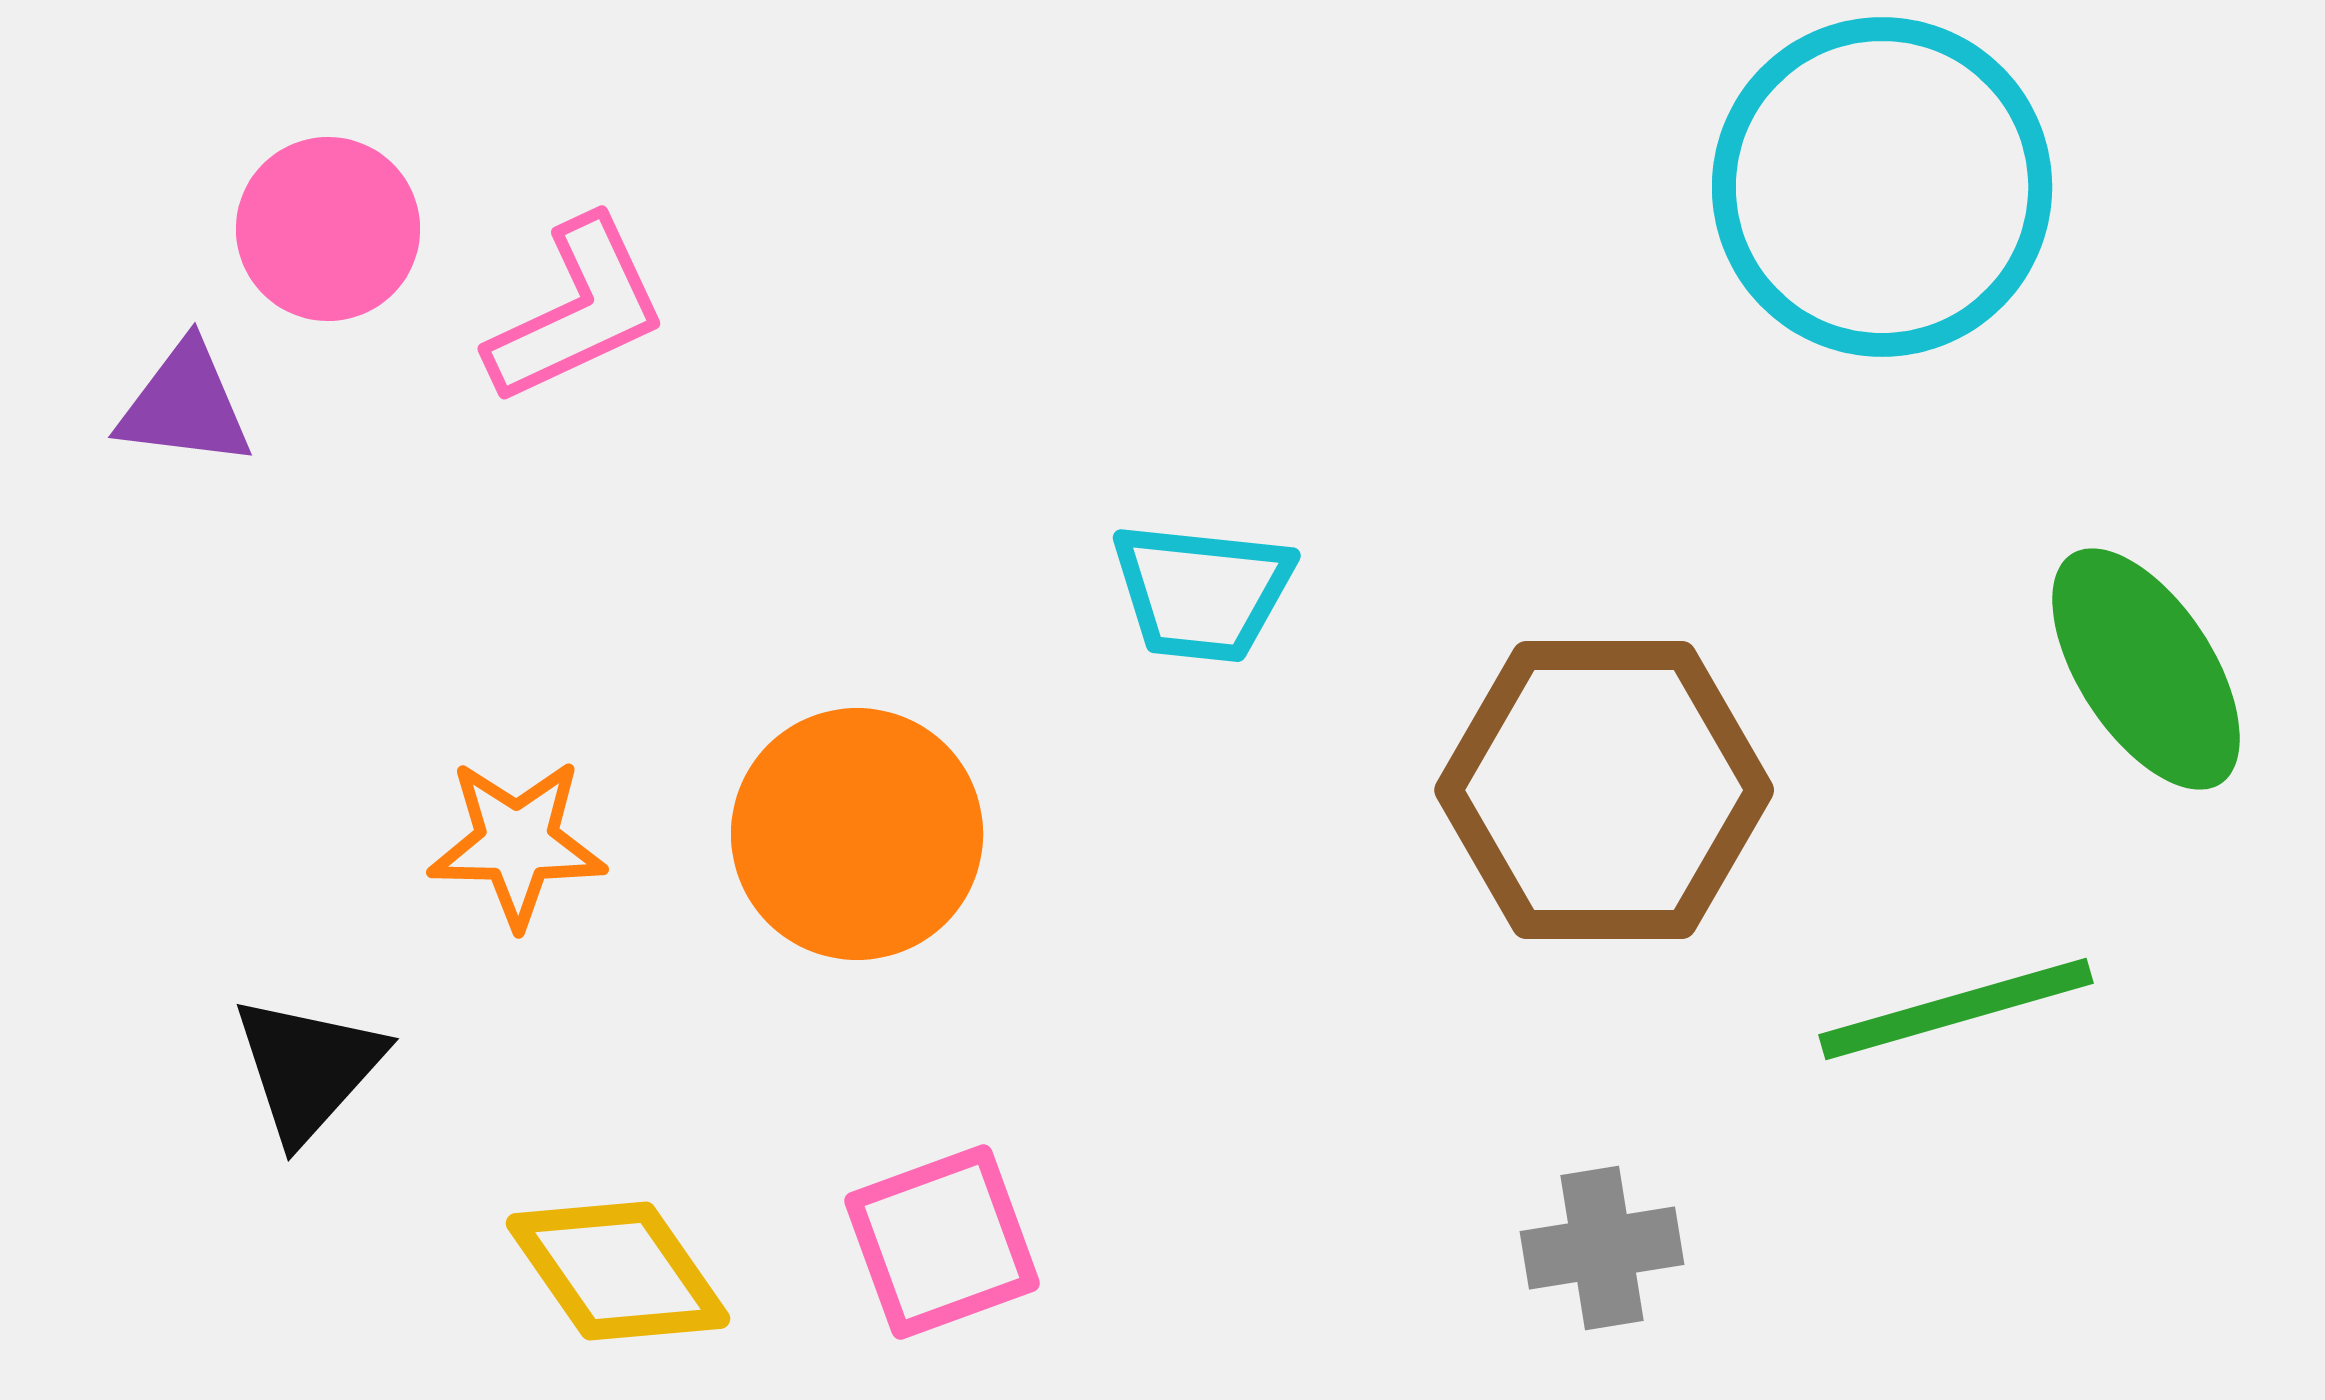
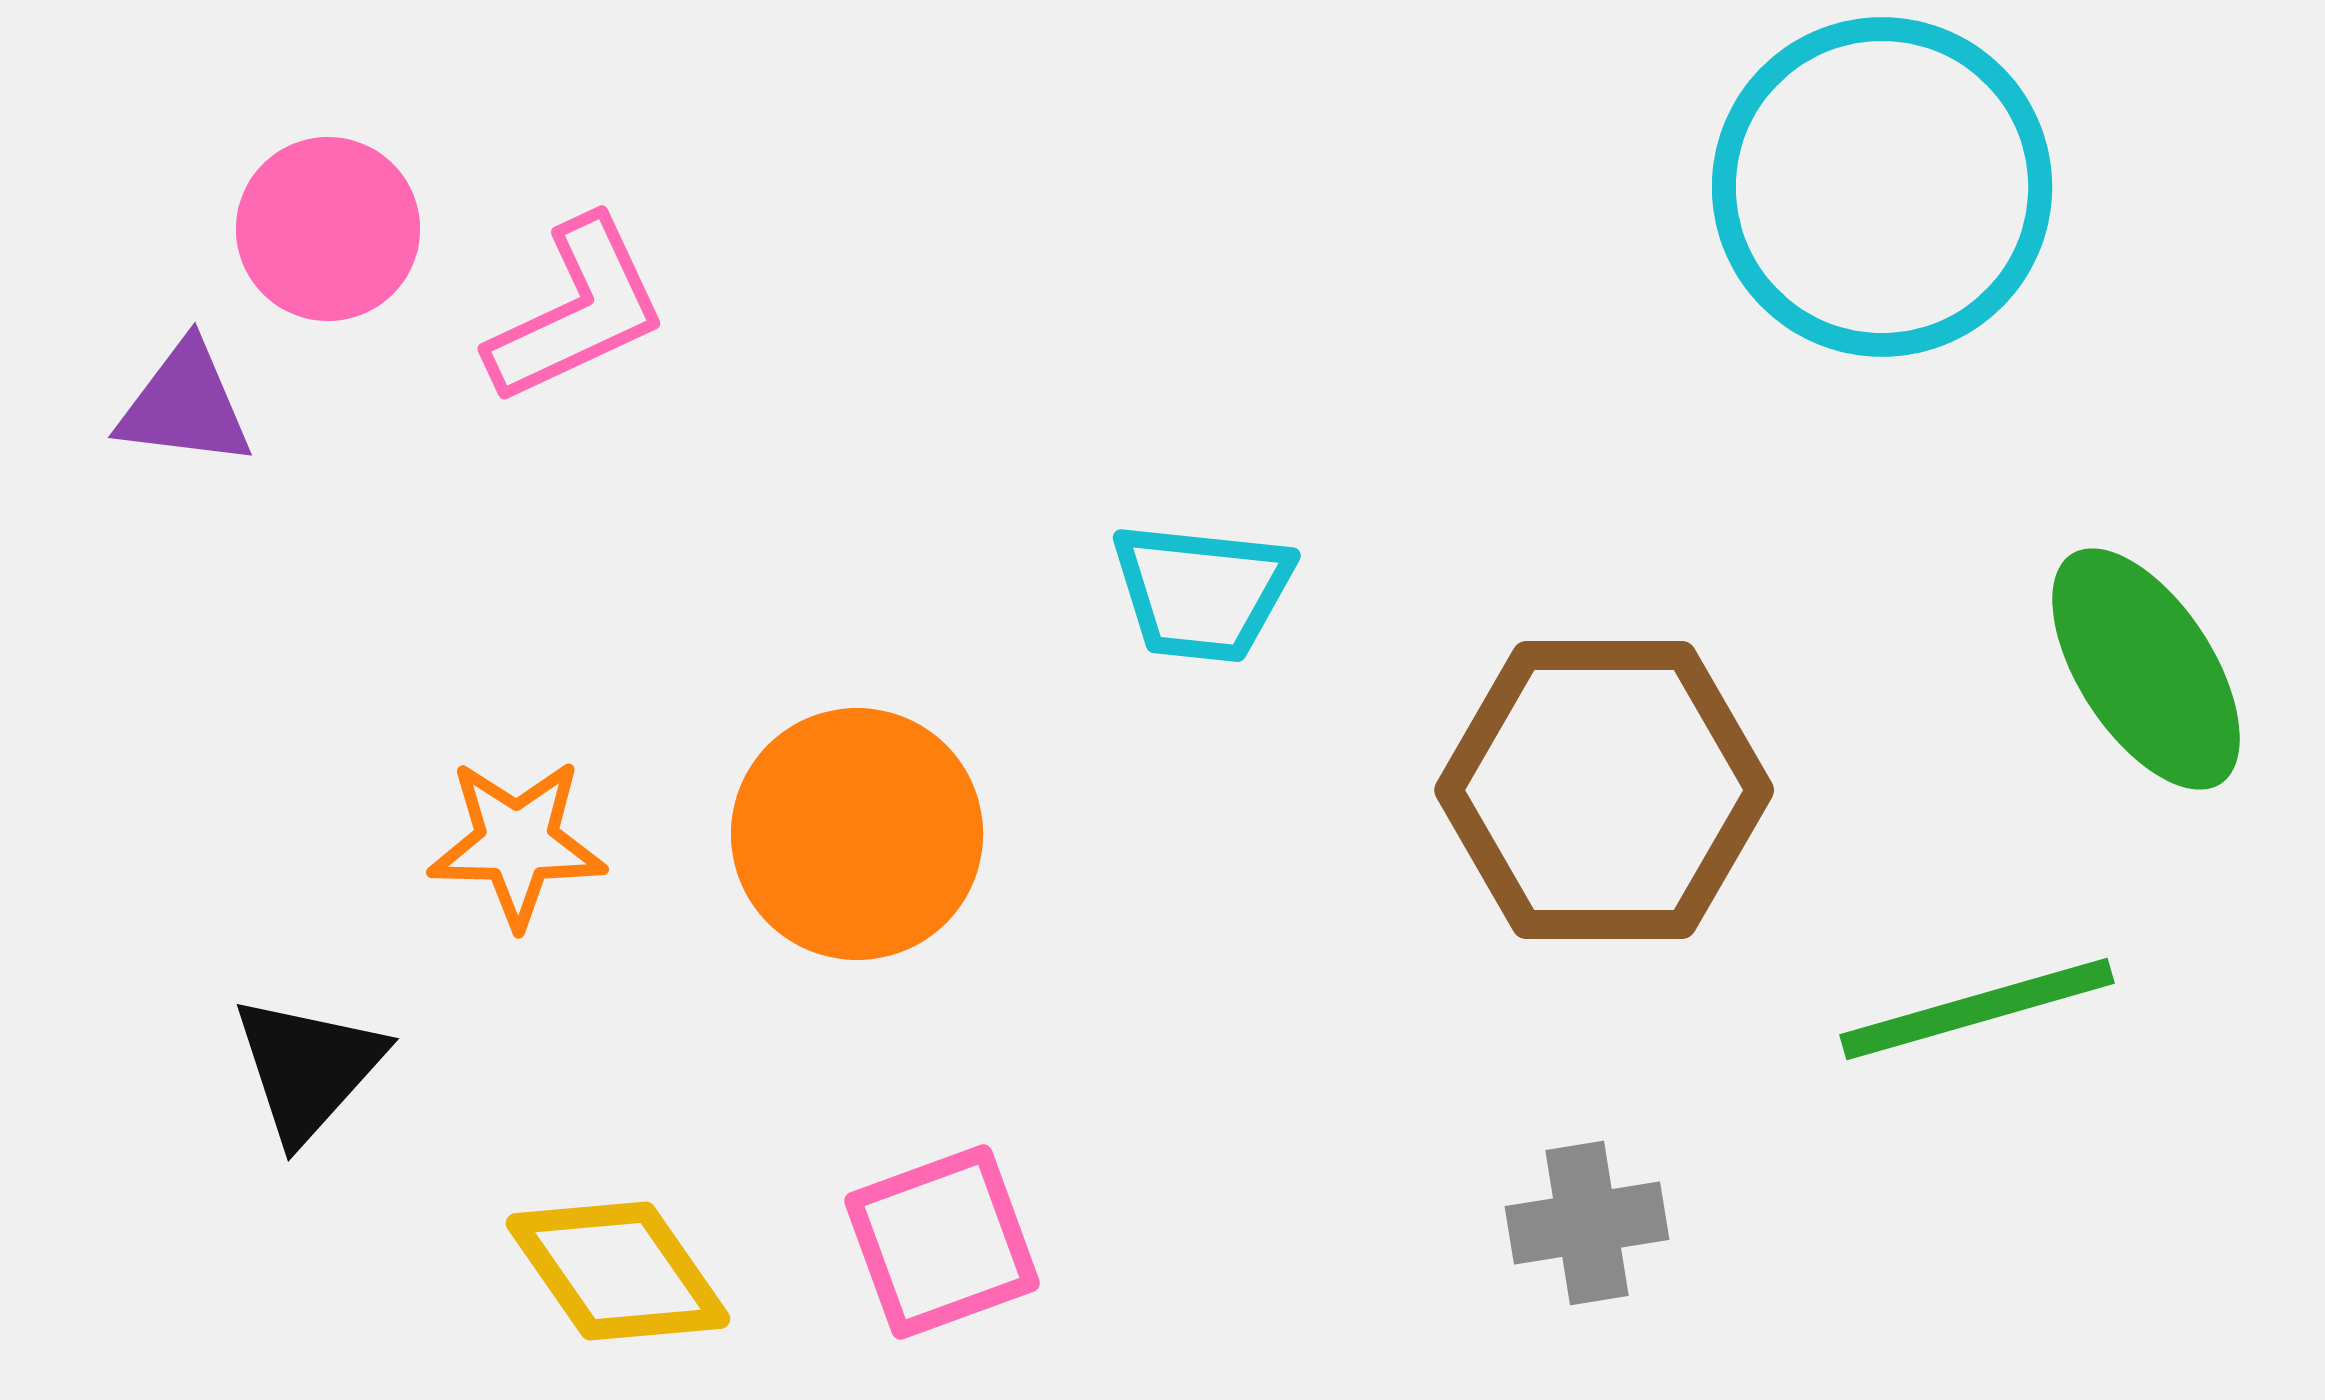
green line: moved 21 px right
gray cross: moved 15 px left, 25 px up
